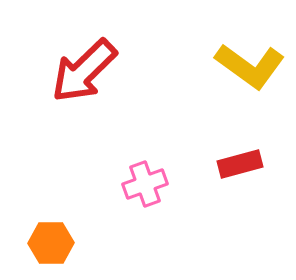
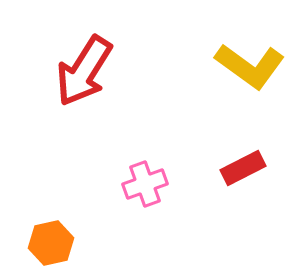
red arrow: rotated 14 degrees counterclockwise
red rectangle: moved 3 px right, 4 px down; rotated 12 degrees counterclockwise
orange hexagon: rotated 12 degrees counterclockwise
